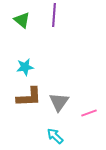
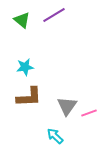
purple line: rotated 55 degrees clockwise
gray triangle: moved 8 px right, 4 px down
